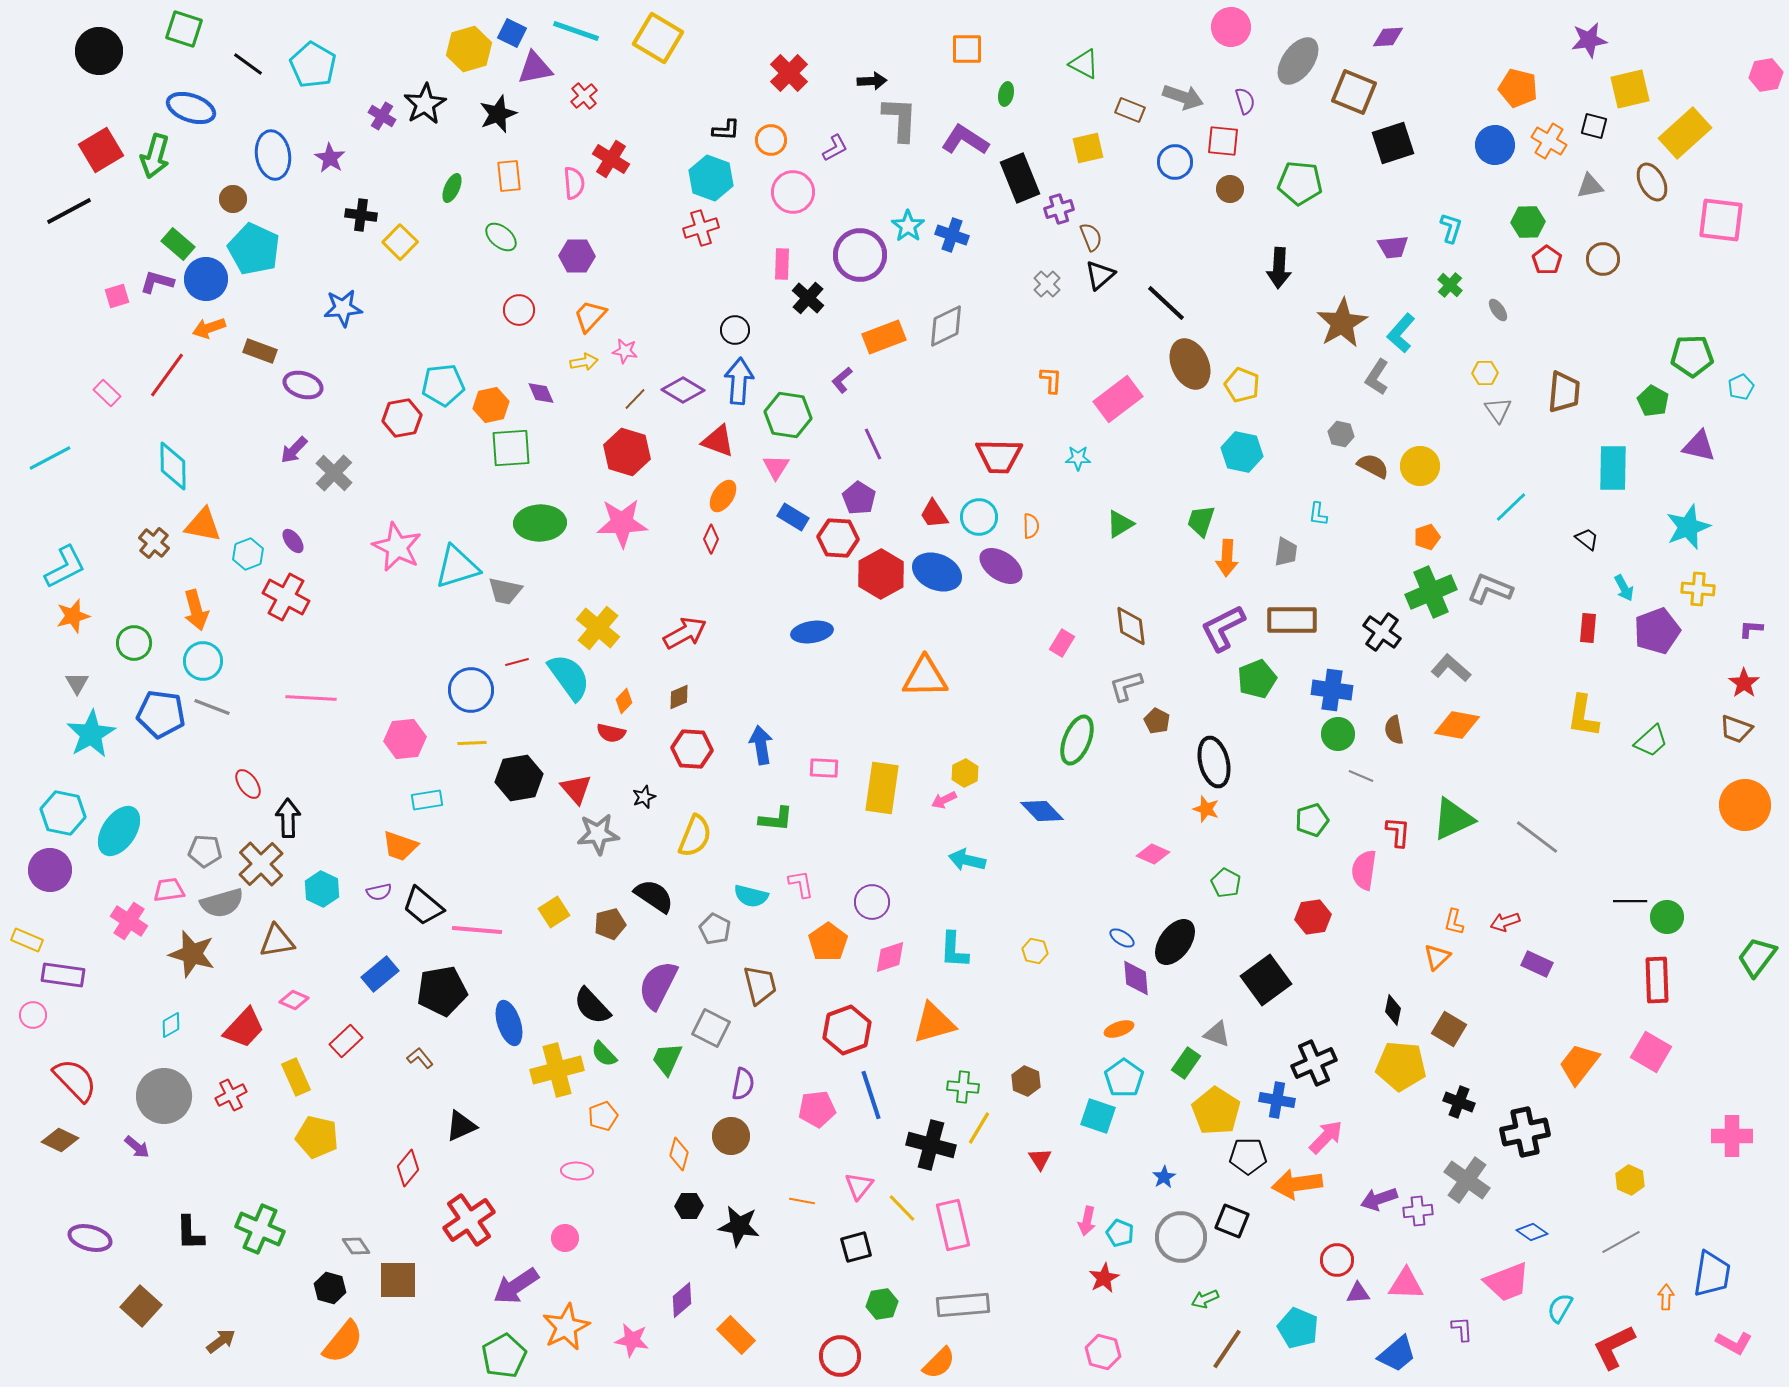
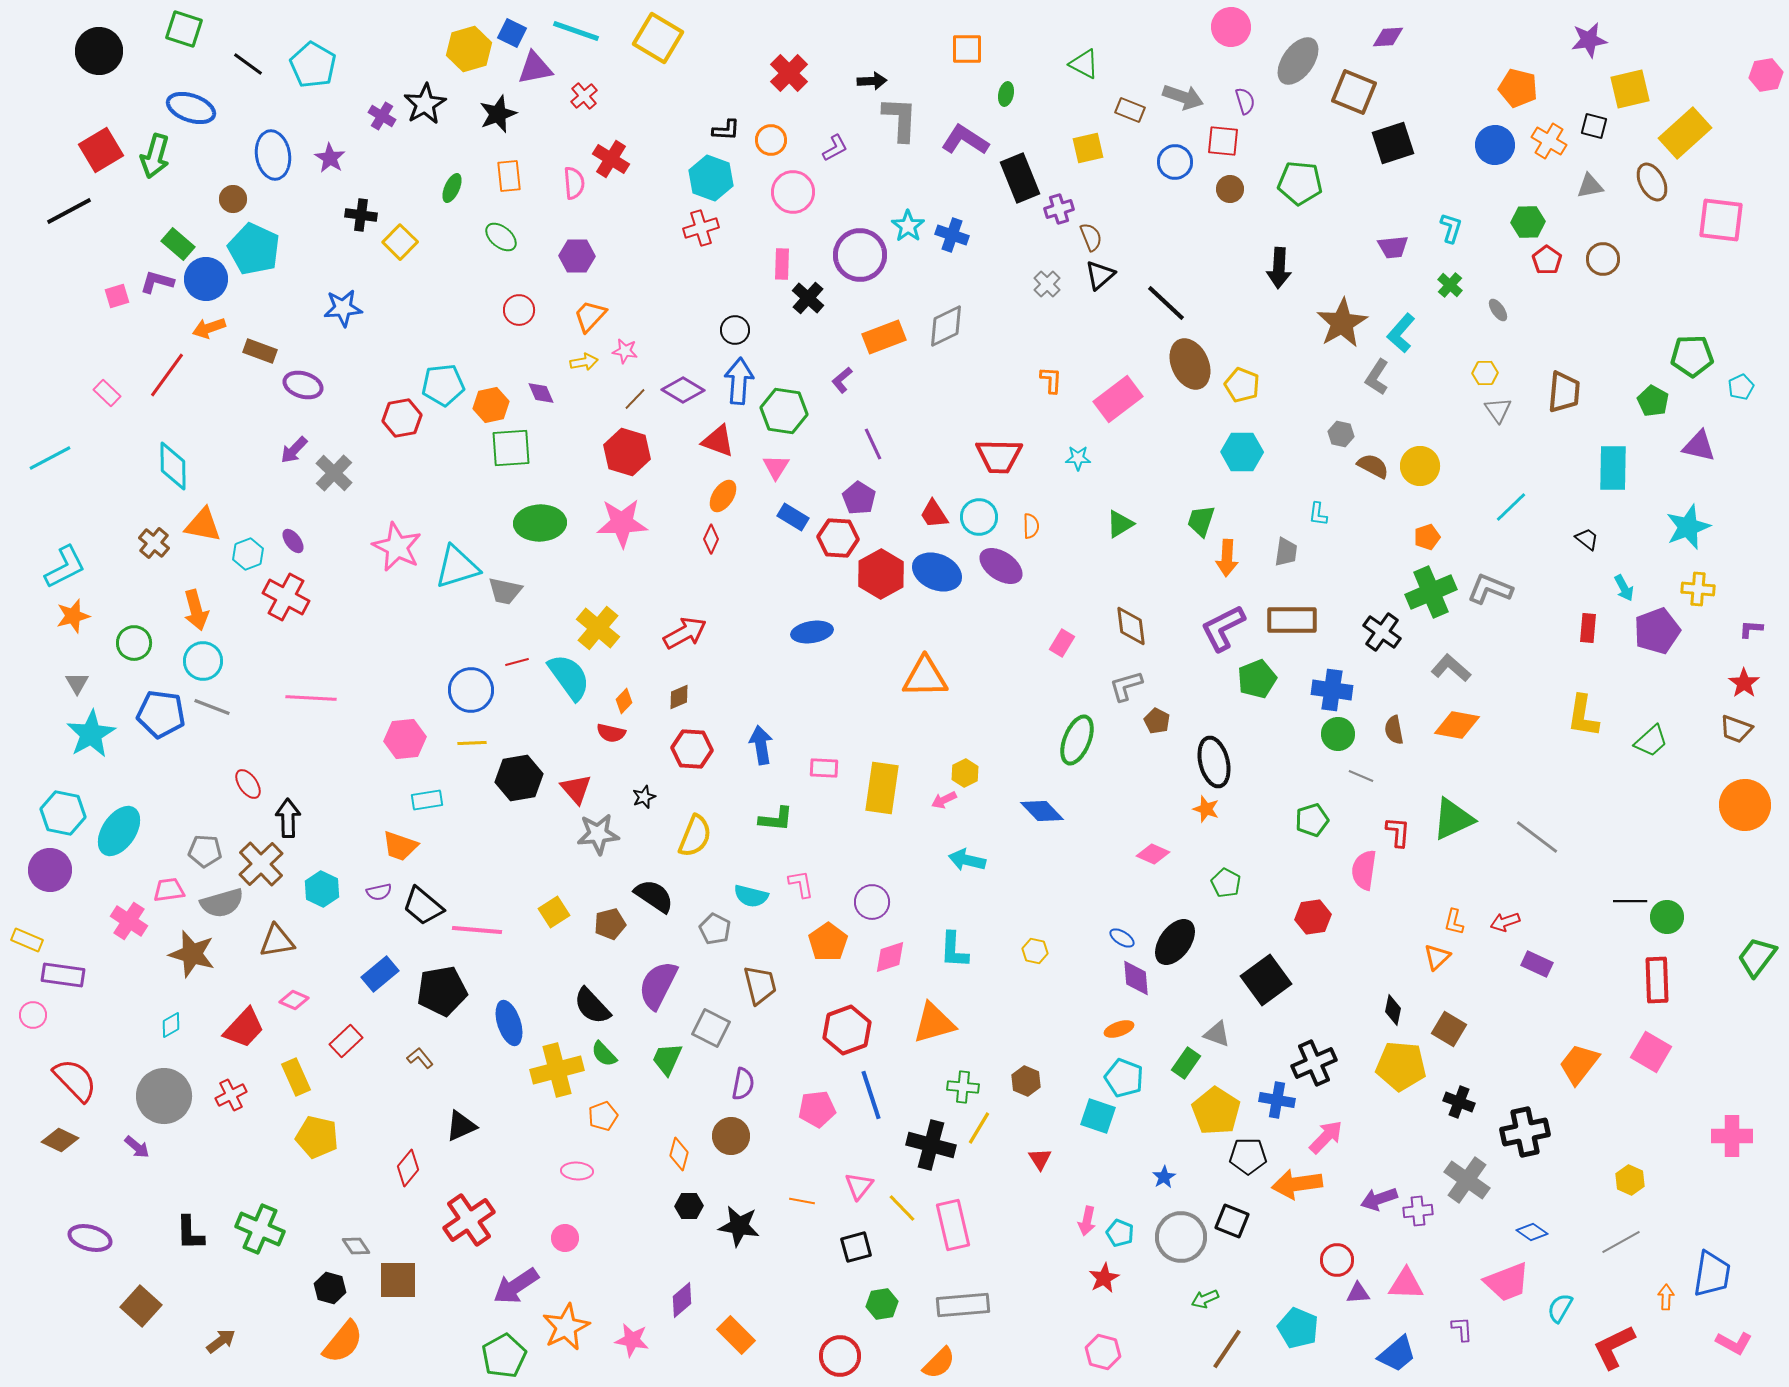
green hexagon at (788, 415): moved 4 px left, 4 px up
cyan hexagon at (1242, 452): rotated 12 degrees counterclockwise
cyan pentagon at (1124, 1078): rotated 15 degrees counterclockwise
